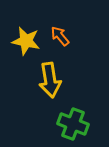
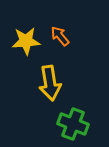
yellow star: rotated 16 degrees counterclockwise
yellow arrow: moved 3 px down
